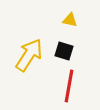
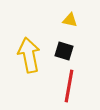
yellow arrow: rotated 44 degrees counterclockwise
